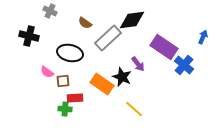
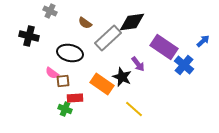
black diamond: moved 2 px down
blue arrow: moved 4 px down; rotated 24 degrees clockwise
pink semicircle: moved 5 px right, 1 px down
green cross: rotated 16 degrees clockwise
